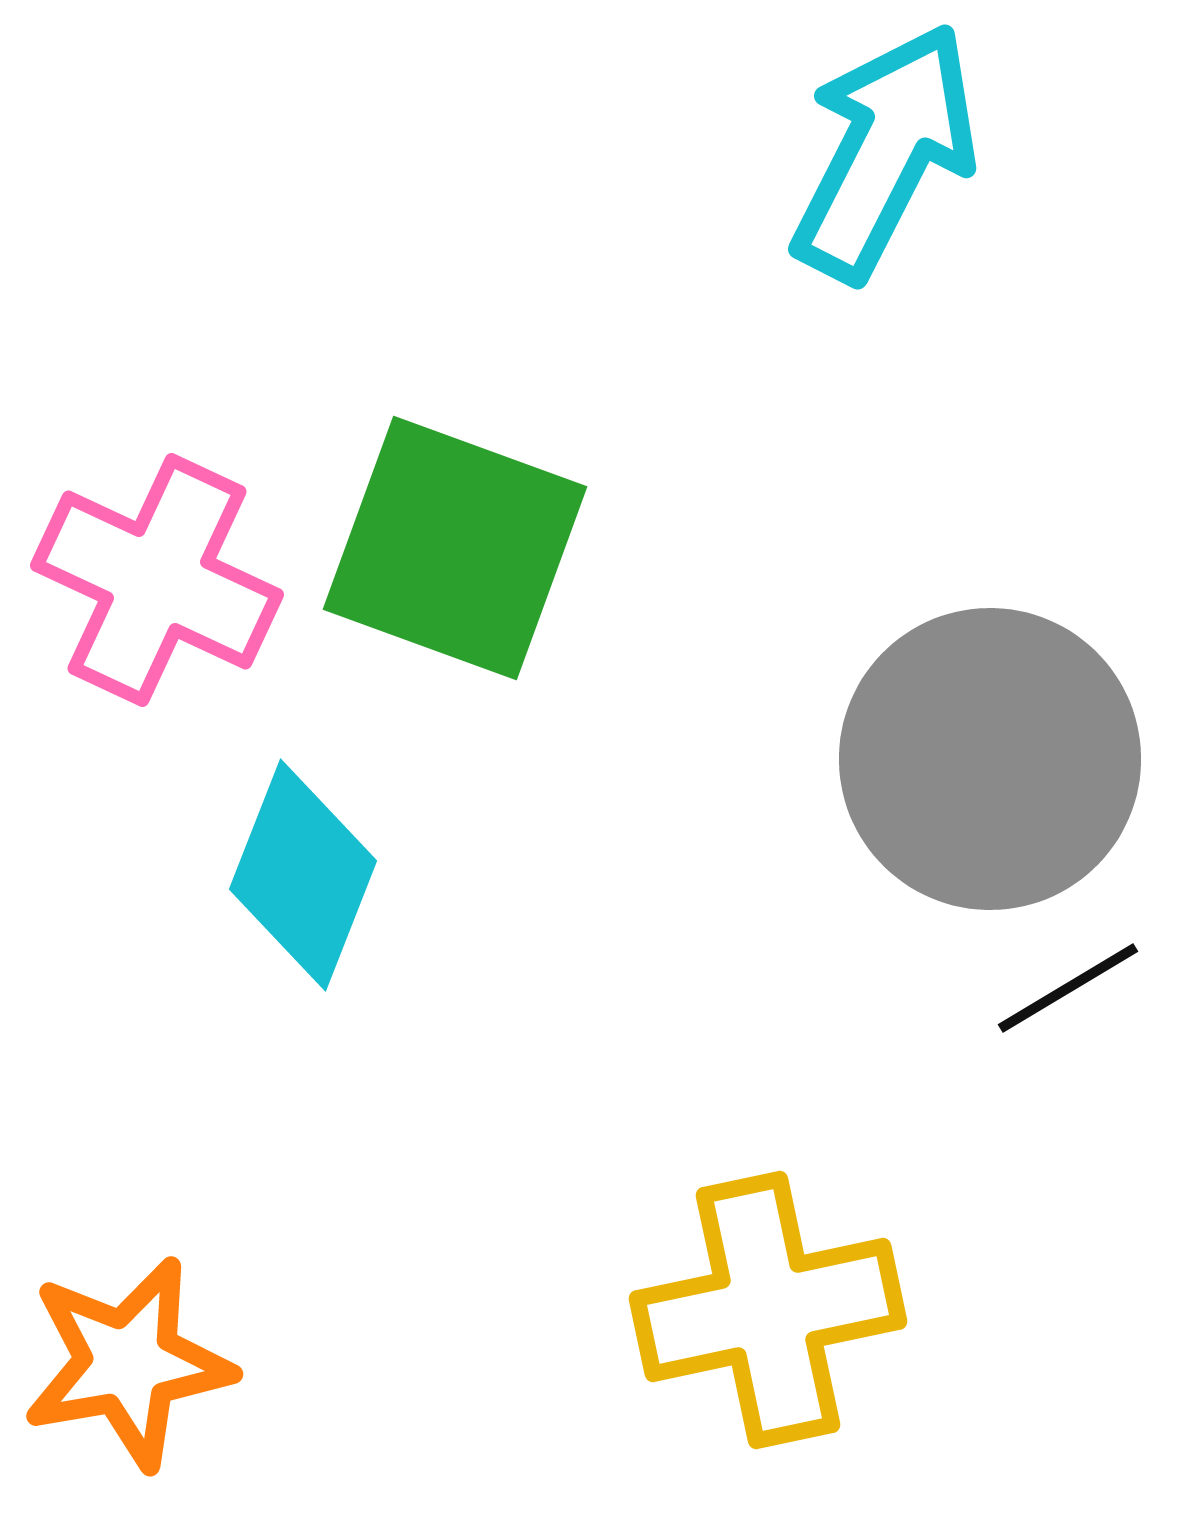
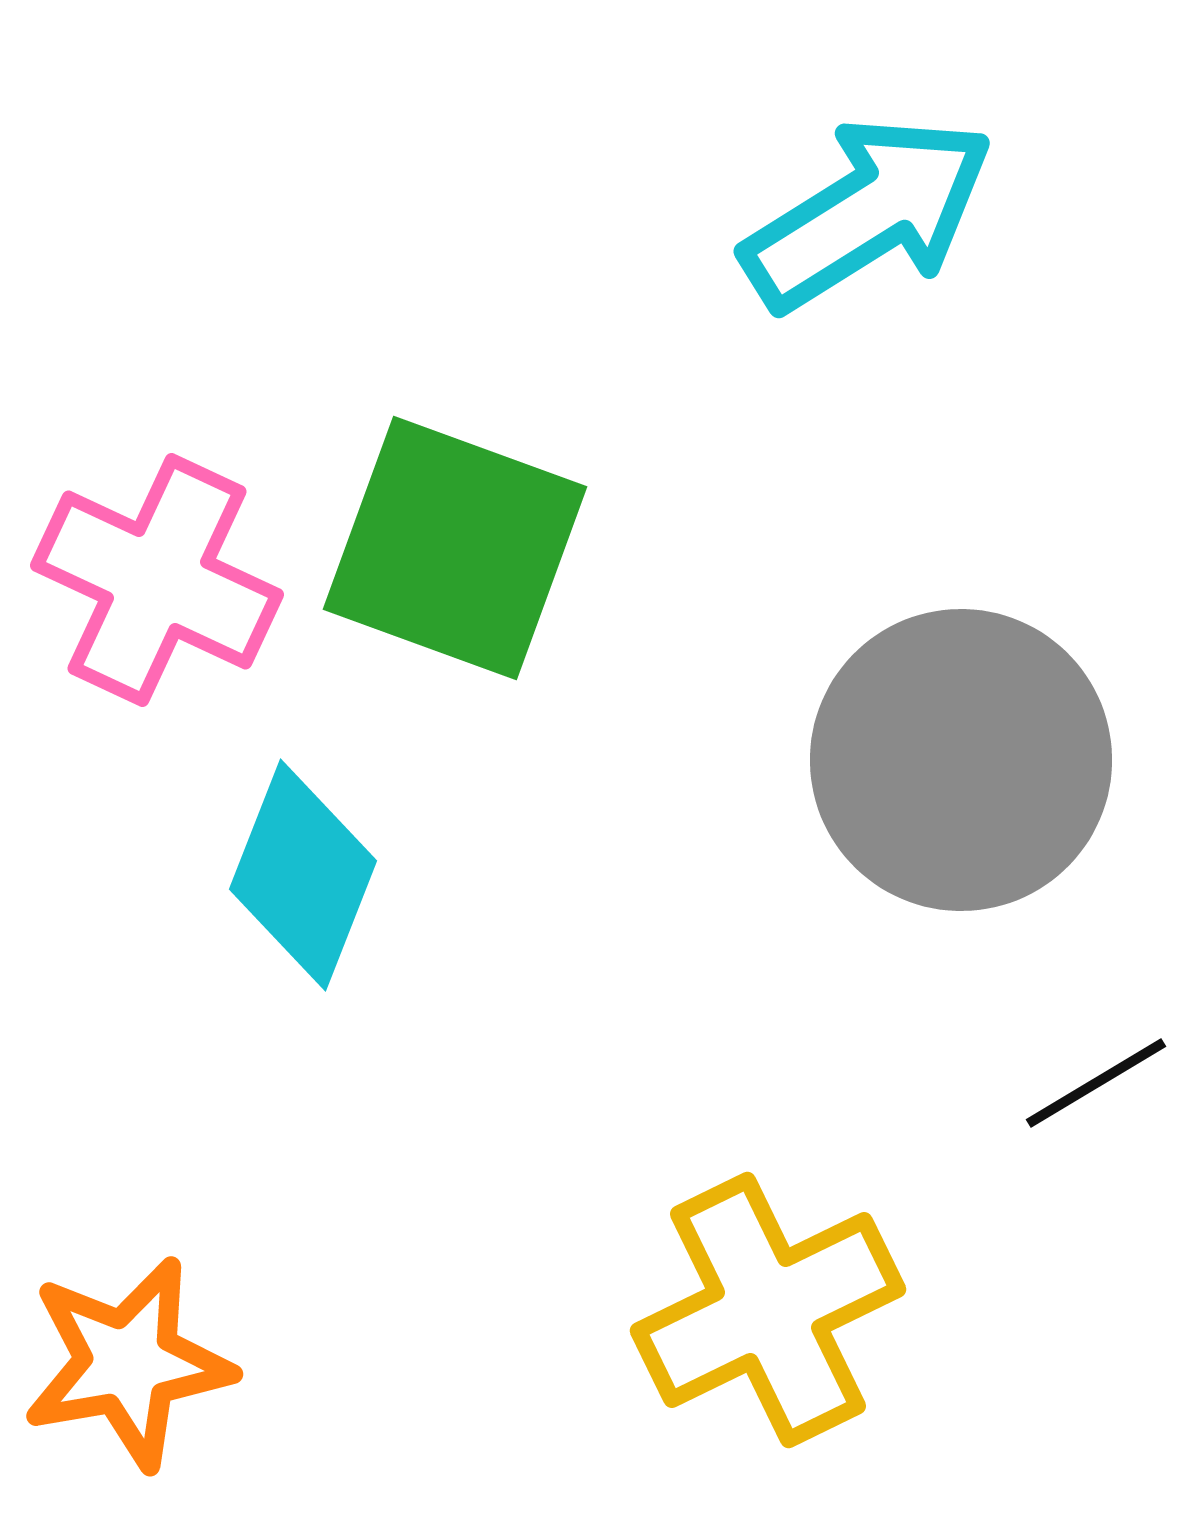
cyan arrow: moved 17 px left, 61 px down; rotated 31 degrees clockwise
gray circle: moved 29 px left, 1 px down
black line: moved 28 px right, 95 px down
yellow cross: rotated 14 degrees counterclockwise
